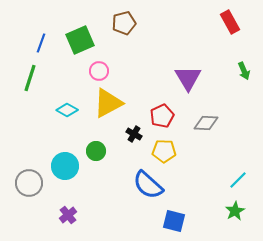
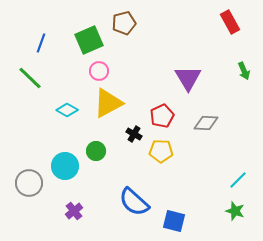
green square: moved 9 px right
green line: rotated 64 degrees counterclockwise
yellow pentagon: moved 3 px left
blue semicircle: moved 14 px left, 17 px down
green star: rotated 24 degrees counterclockwise
purple cross: moved 6 px right, 4 px up
